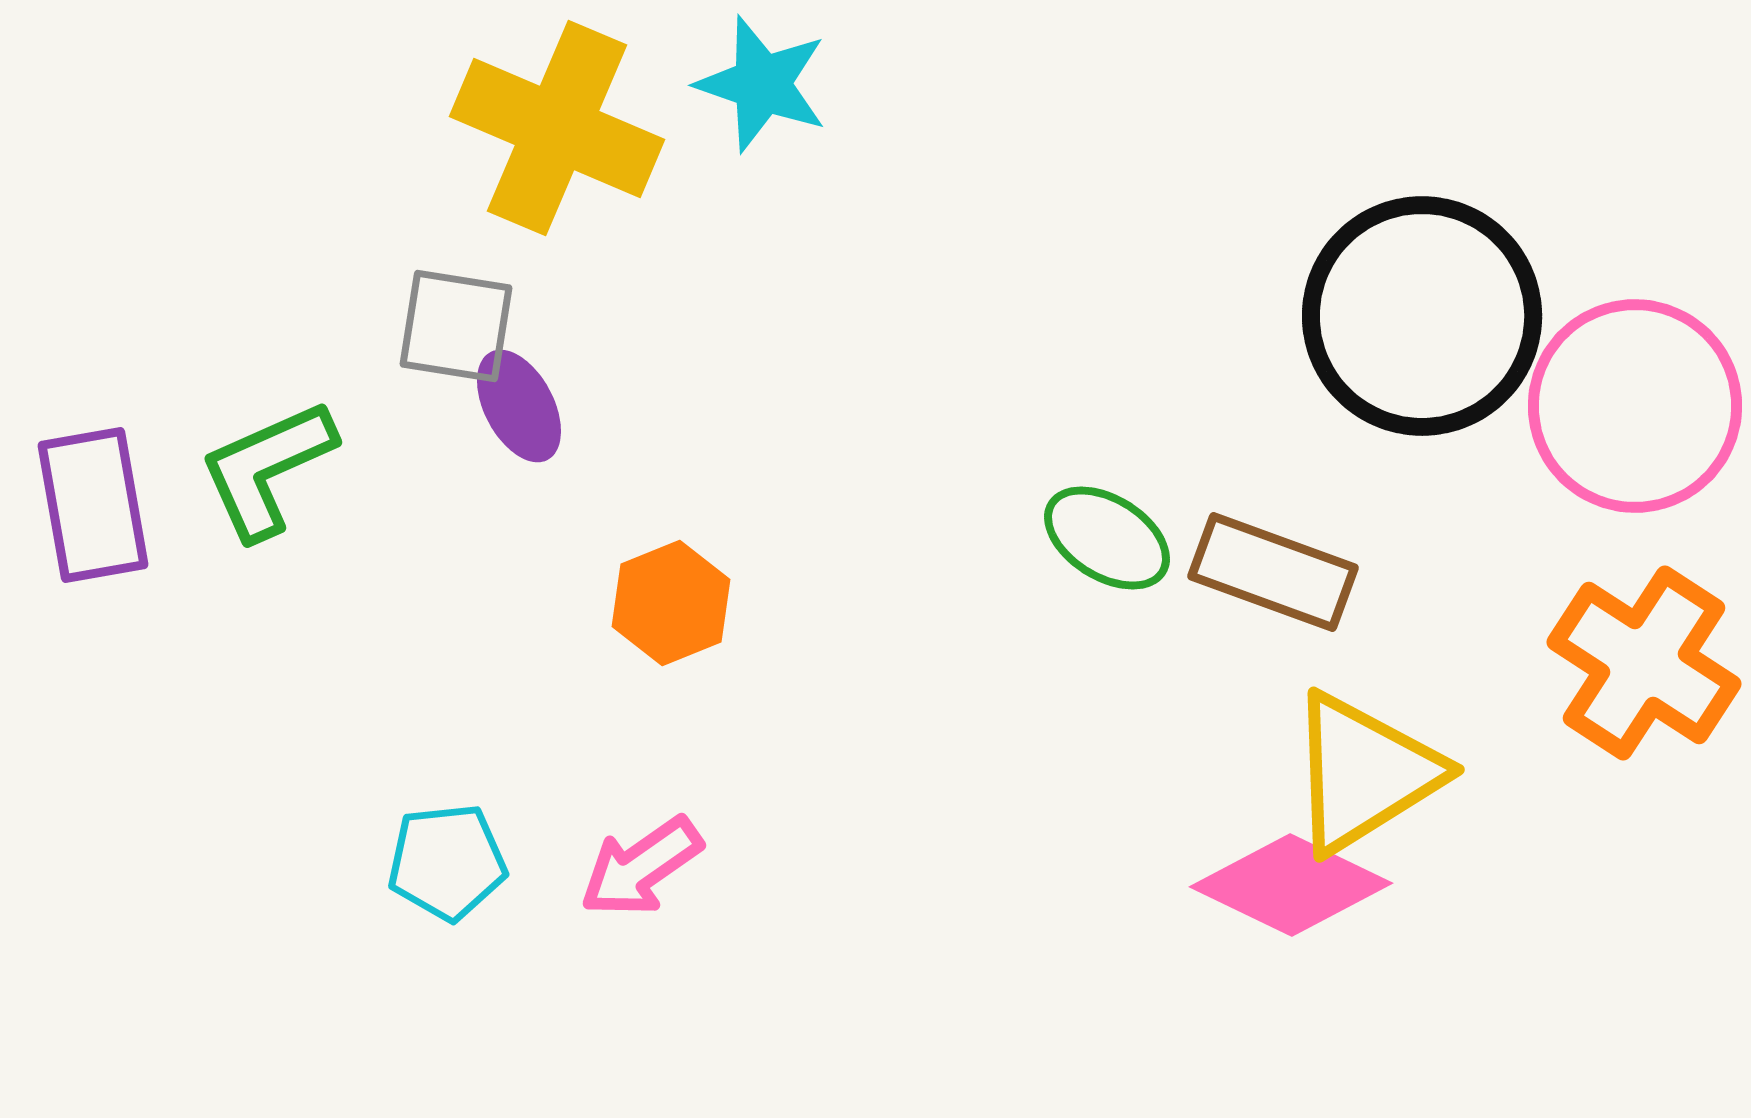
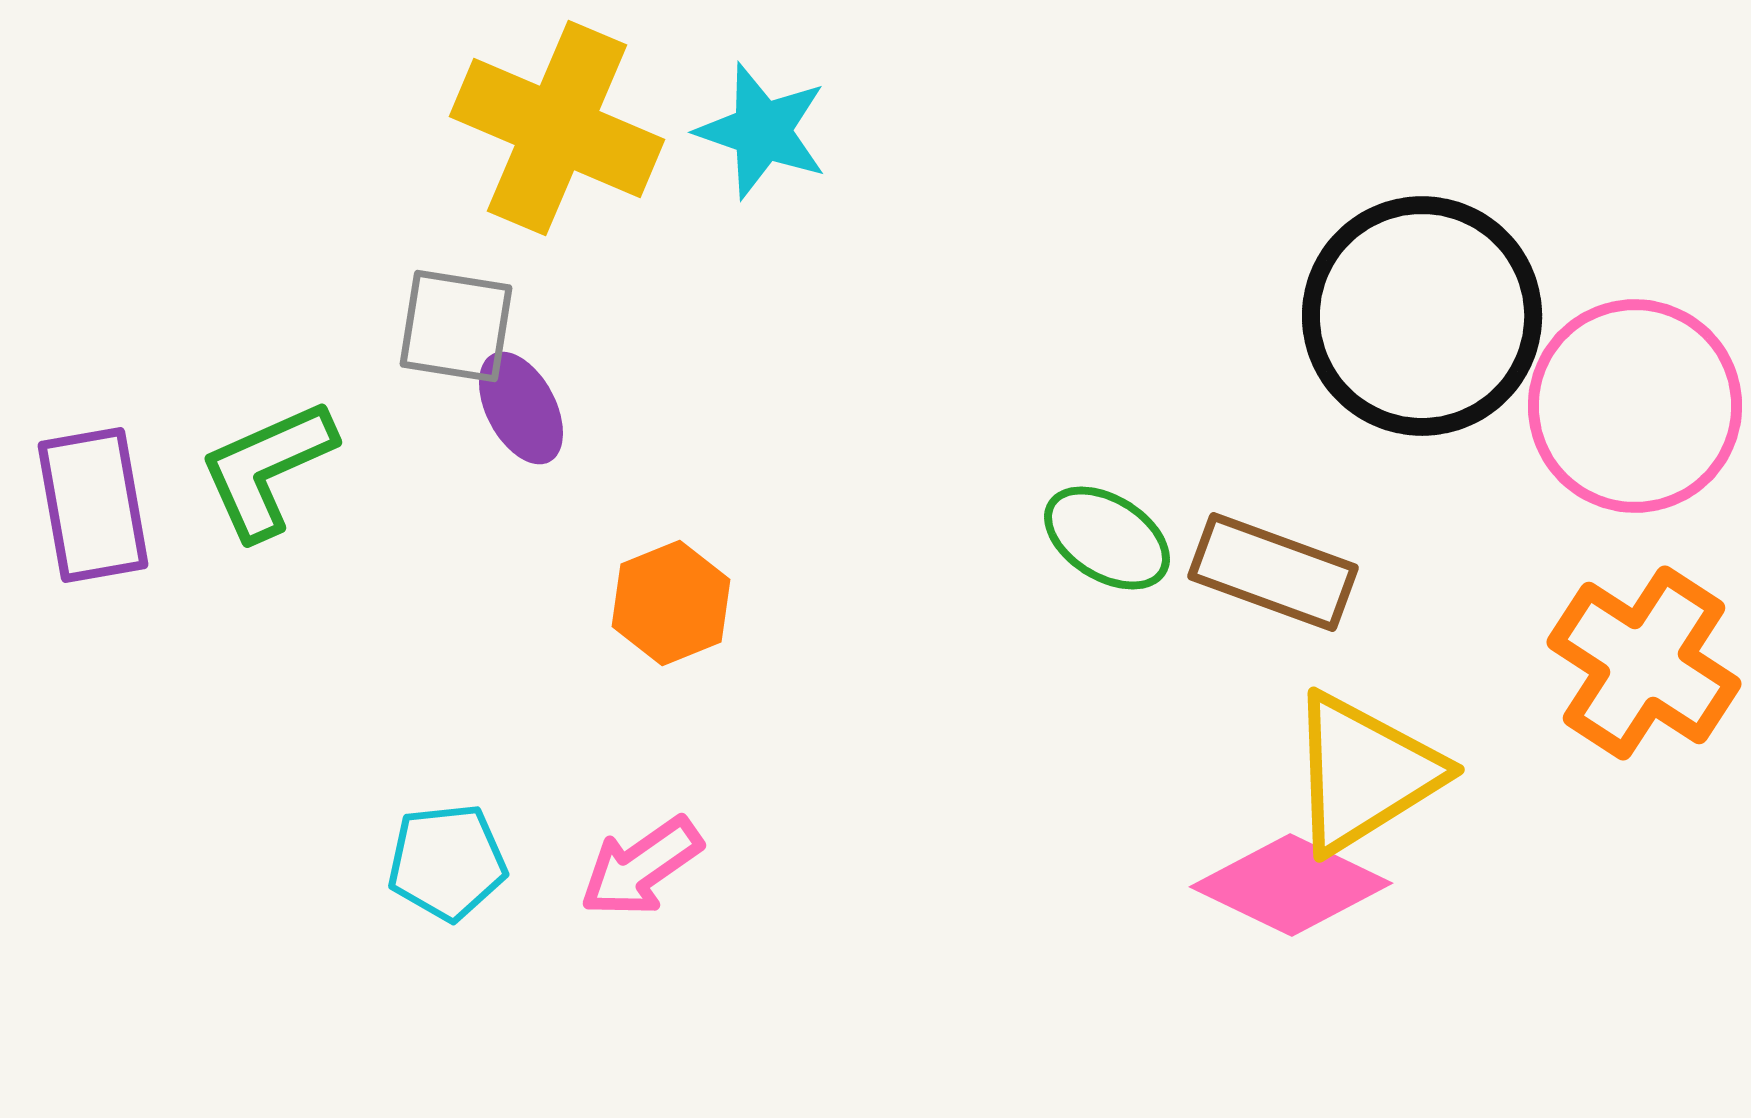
cyan star: moved 47 px down
purple ellipse: moved 2 px right, 2 px down
